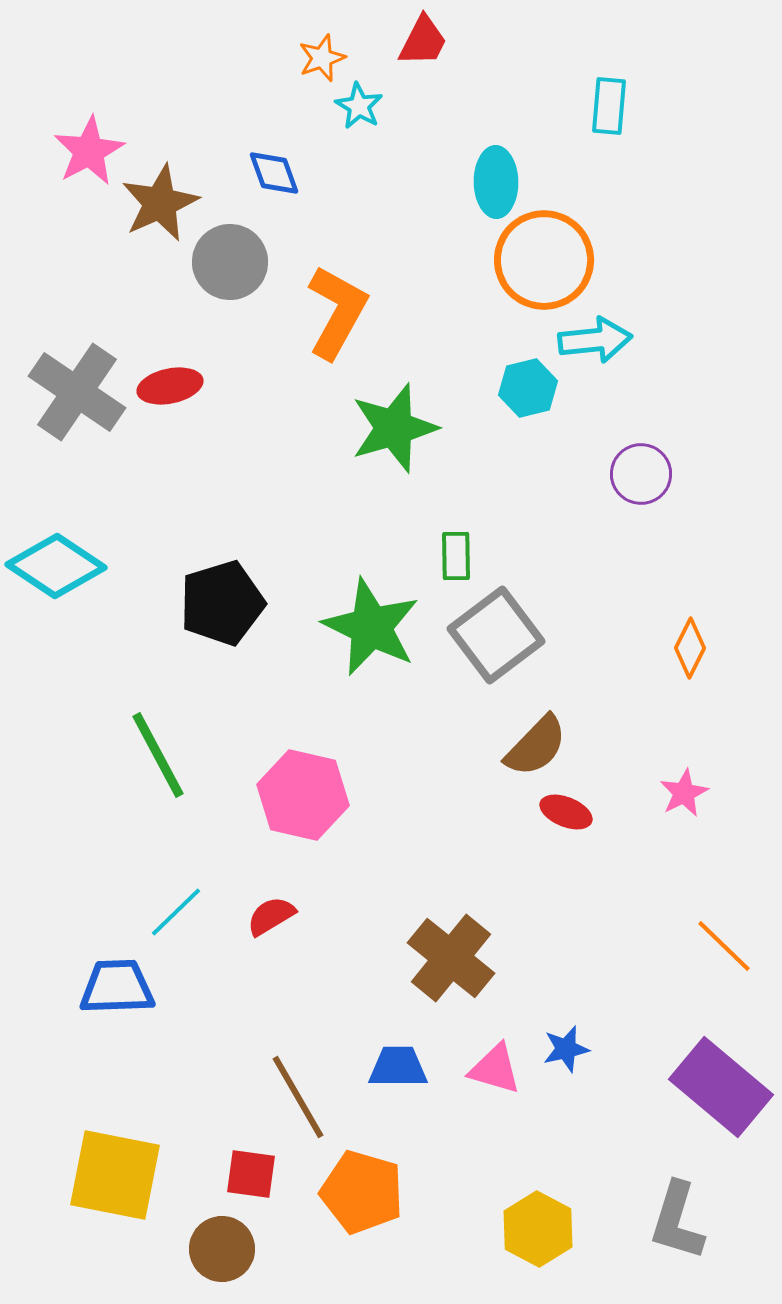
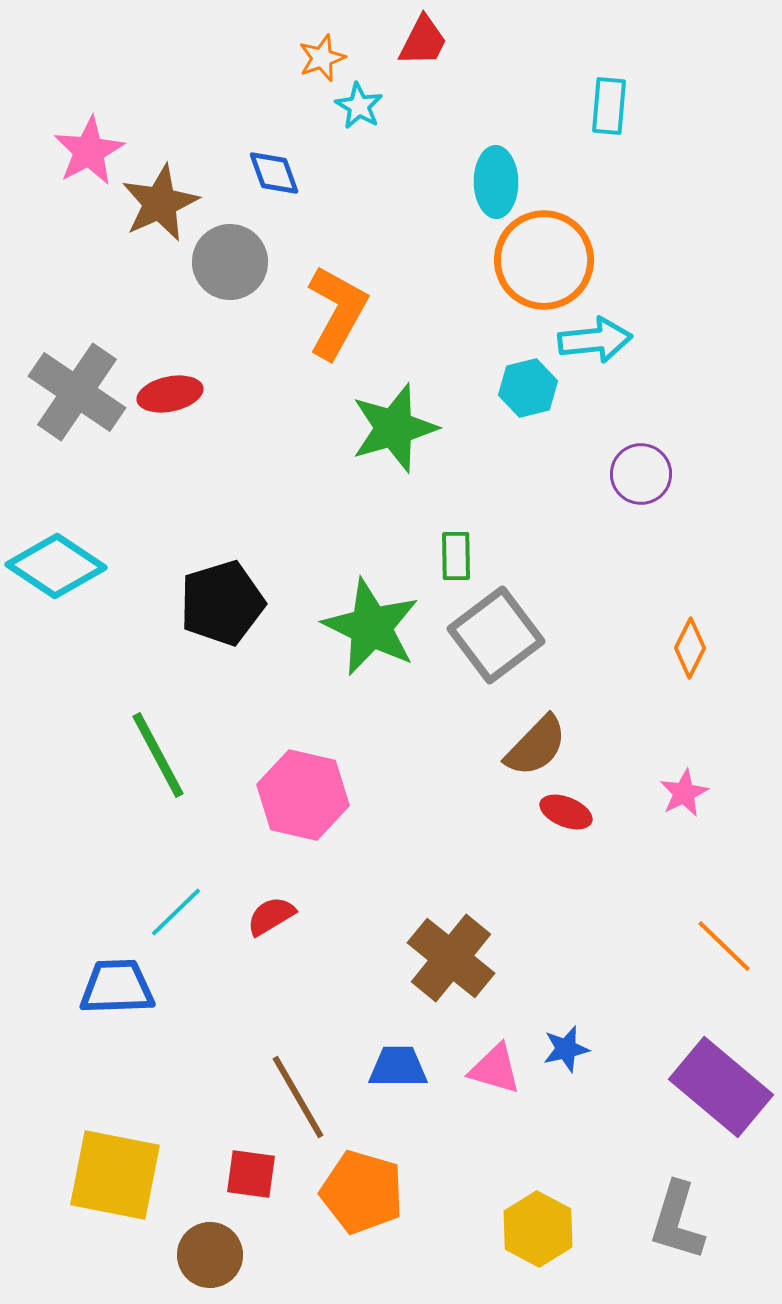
red ellipse at (170, 386): moved 8 px down
brown circle at (222, 1249): moved 12 px left, 6 px down
